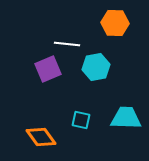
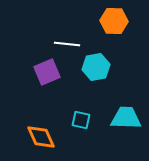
orange hexagon: moved 1 px left, 2 px up
purple square: moved 1 px left, 3 px down
orange diamond: rotated 12 degrees clockwise
